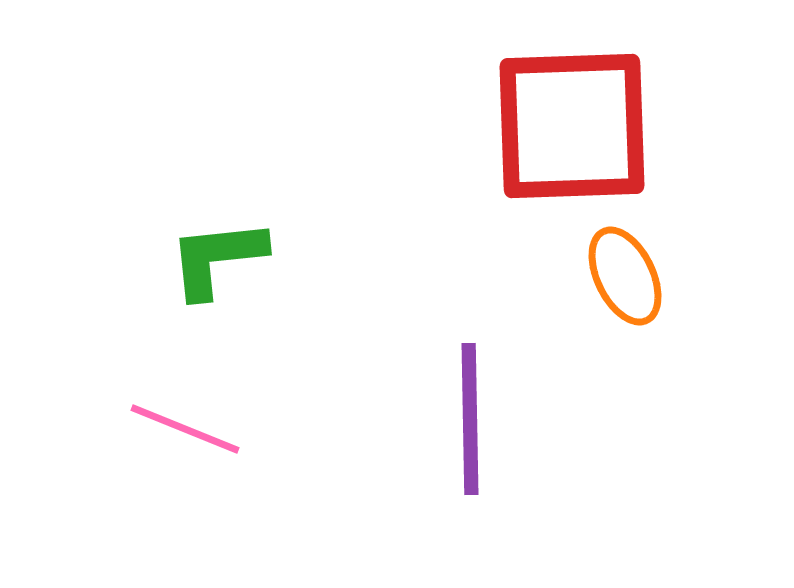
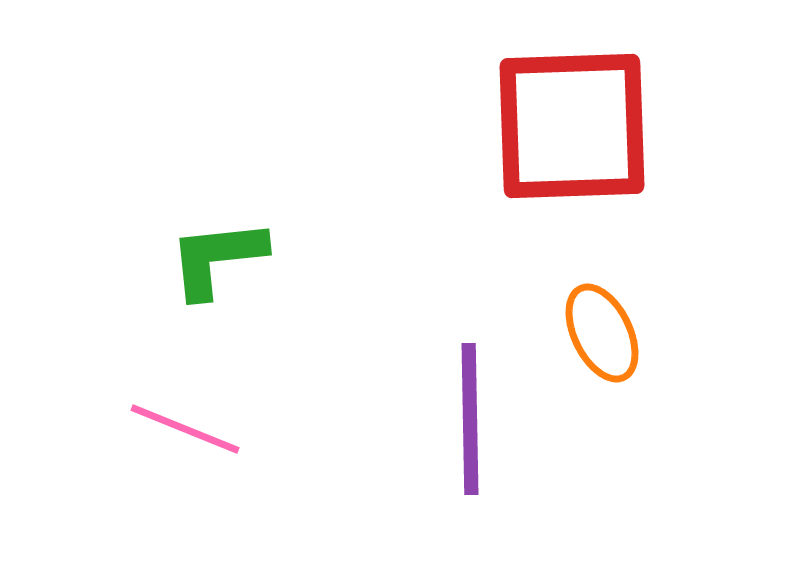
orange ellipse: moved 23 px left, 57 px down
